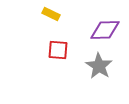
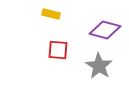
yellow rectangle: rotated 12 degrees counterclockwise
purple diamond: rotated 16 degrees clockwise
